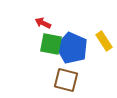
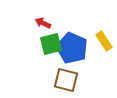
green square: rotated 25 degrees counterclockwise
